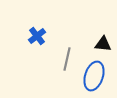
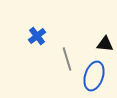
black triangle: moved 2 px right
gray line: rotated 30 degrees counterclockwise
